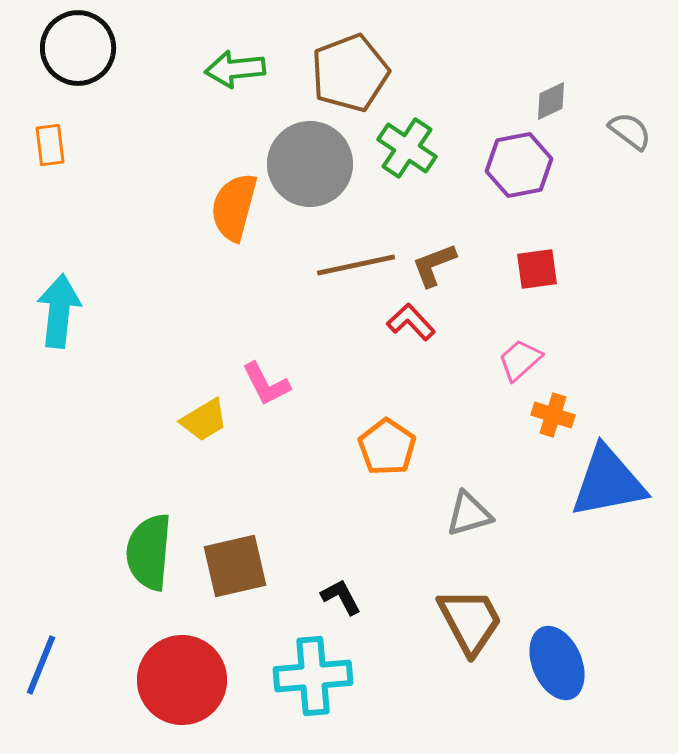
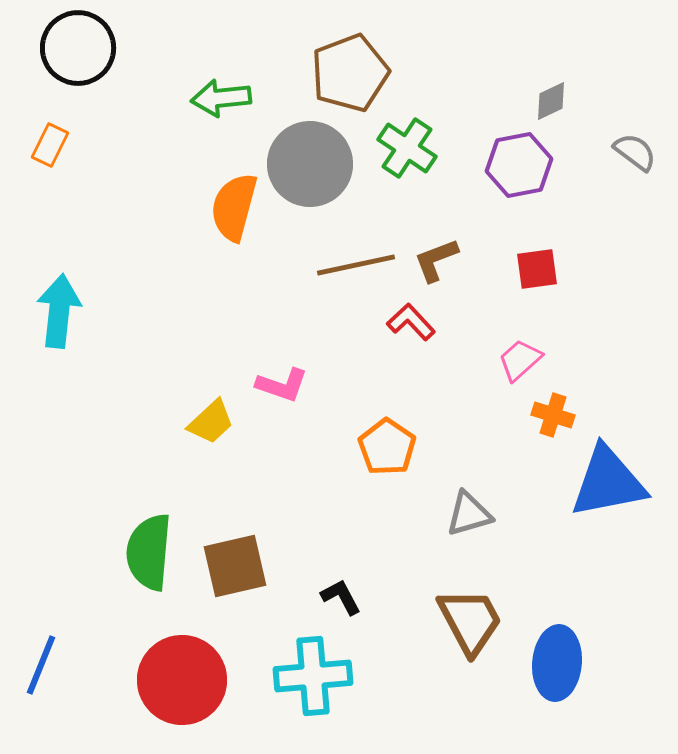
green arrow: moved 14 px left, 29 px down
gray semicircle: moved 5 px right, 21 px down
orange rectangle: rotated 33 degrees clockwise
brown L-shape: moved 2 px right, 5 px up
pink L-shape: moved 16 px right, 1 px down; rotated 44 degrees counterclockwise
yellow trapezoid: moved 7 px right, 2 px down; rotated 12 degrees counterclockwise
blue ellipse: rotated 28 degrees clockwise
